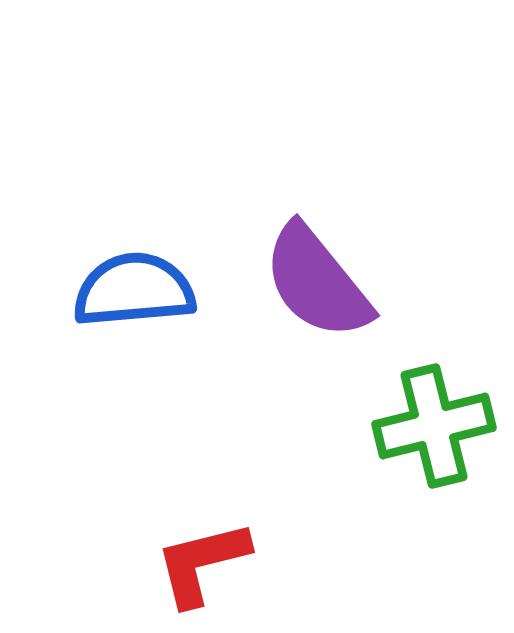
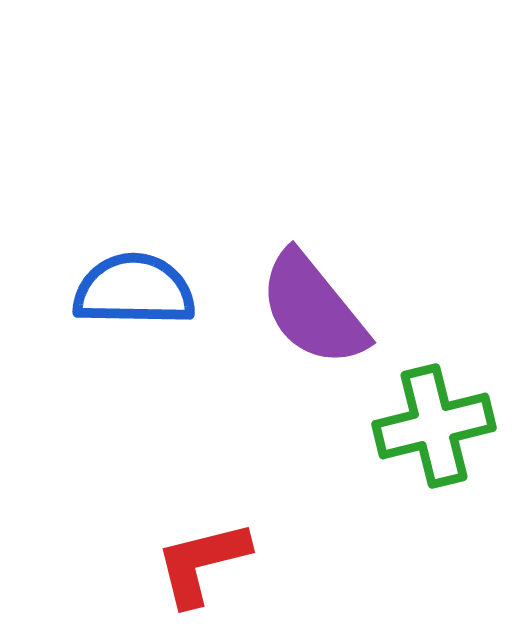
purple semicircle: moved 4 px left, 27 px down
blue semicircle: rotated 6 degrees clockwise
